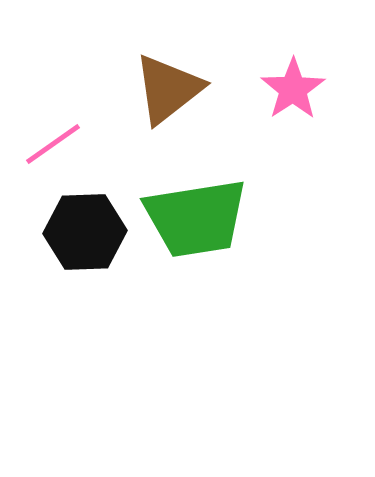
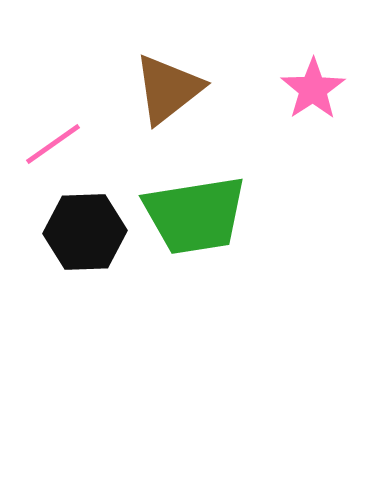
pink star: moved 20 px right
green trapezoid: moved 1 px left, 3 px up
